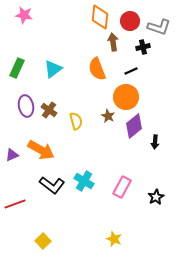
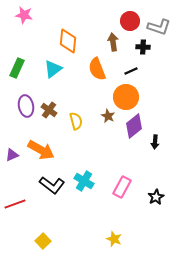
orange diamond: moved 32 px left, 24 px down
black cross: rotated 16 degrees clockwise
